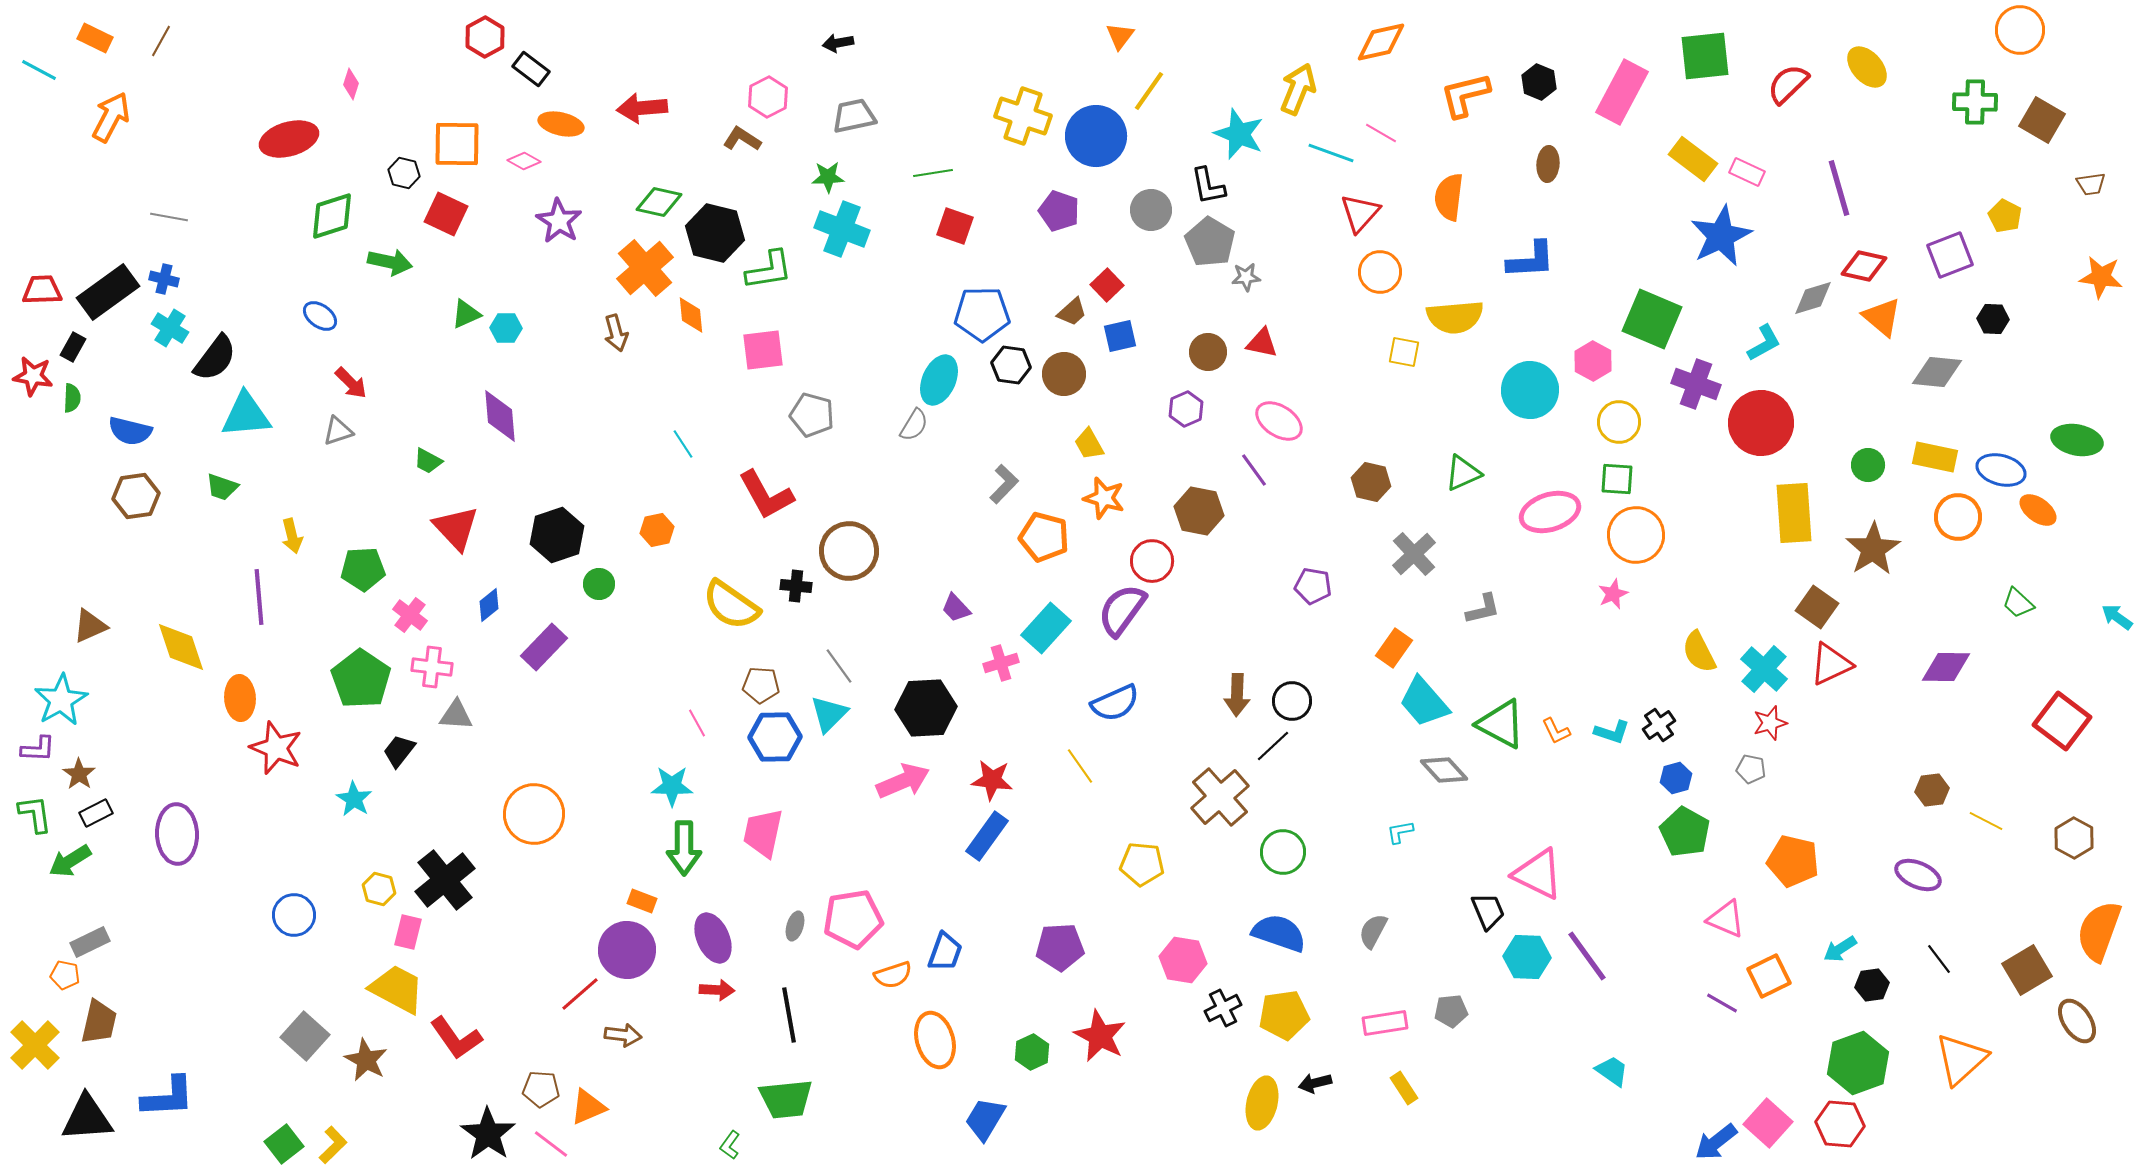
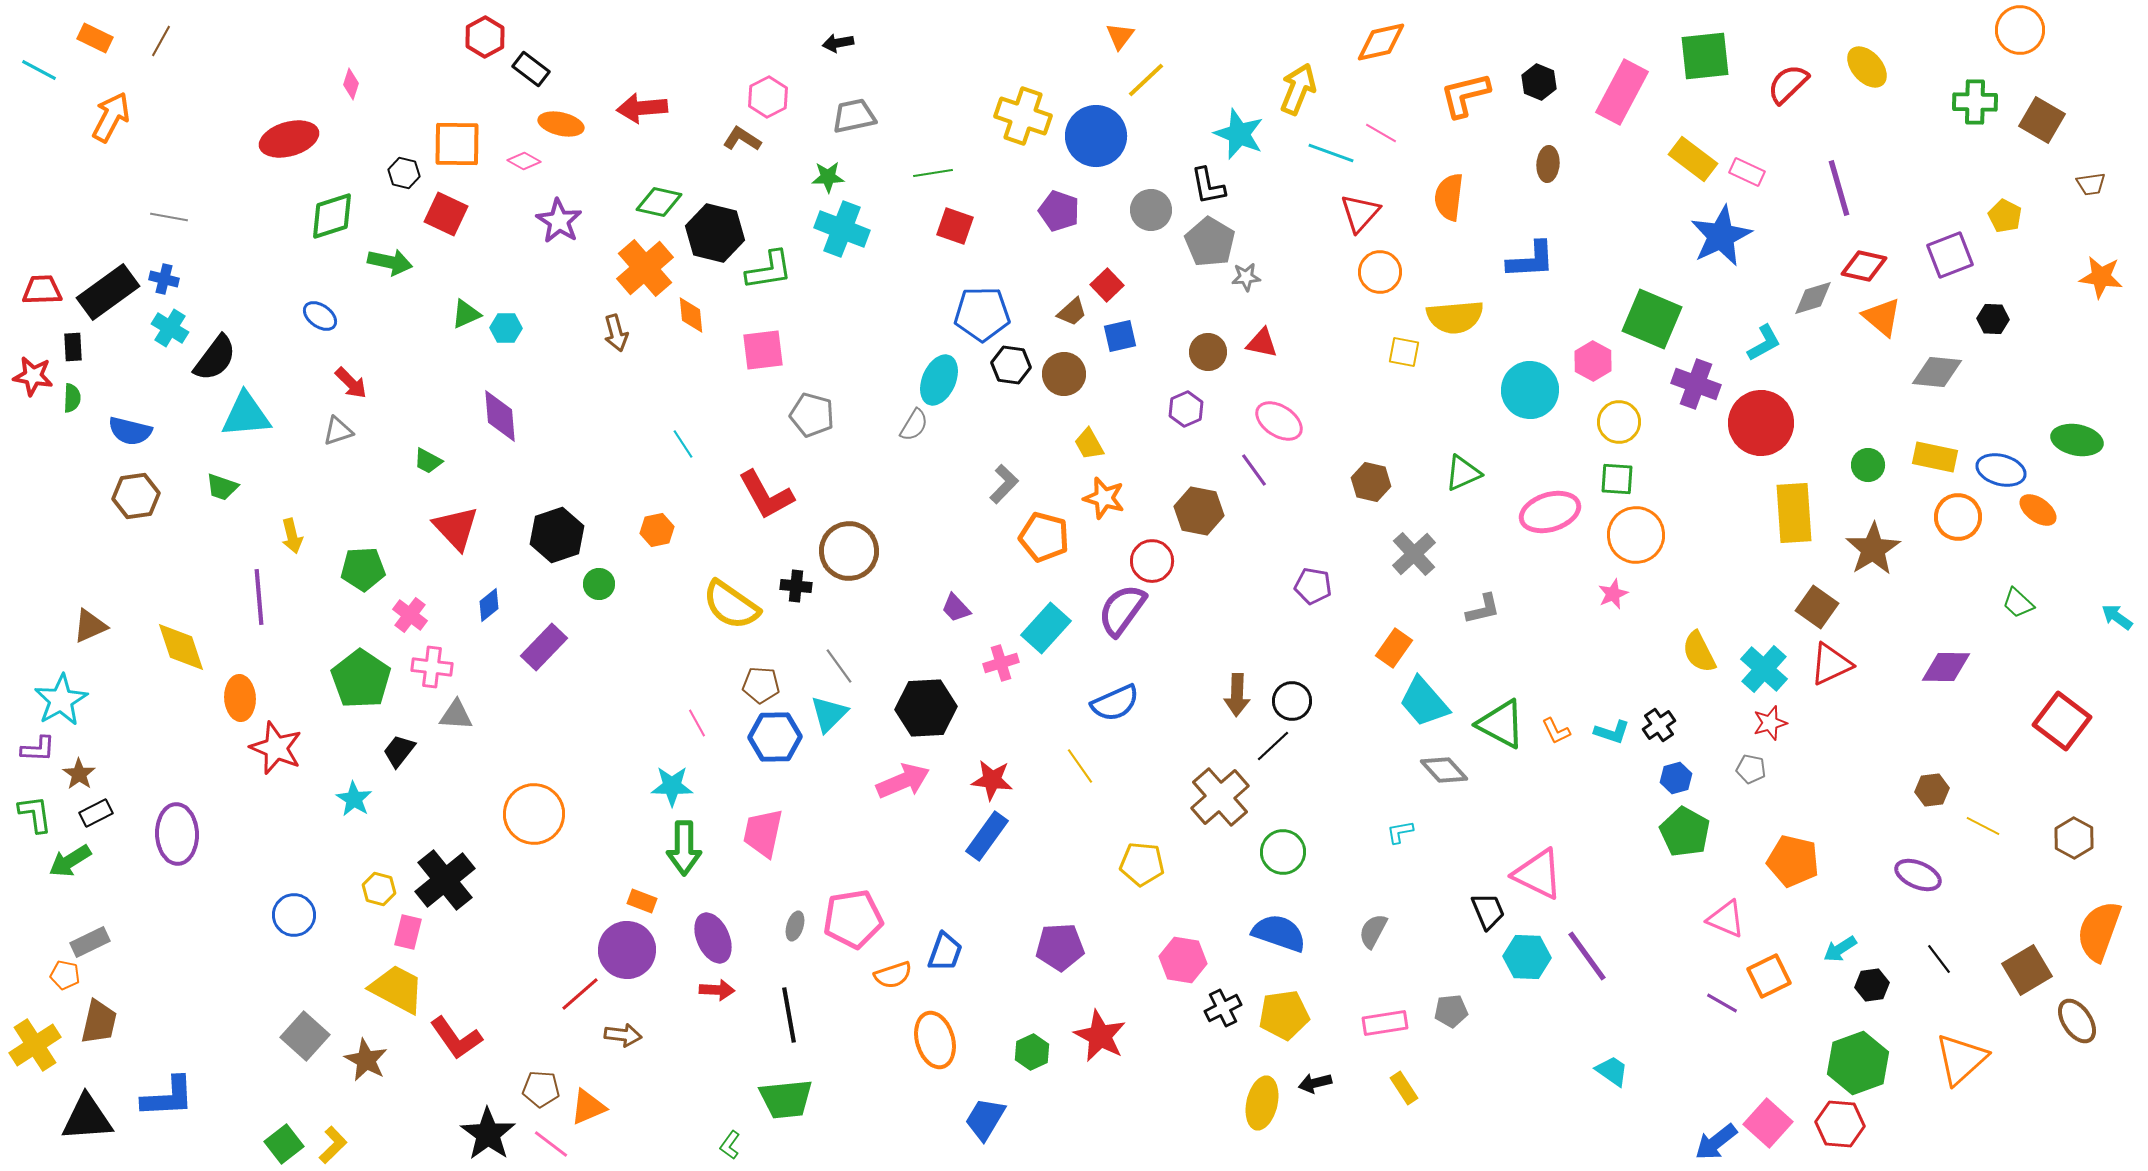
yellow line at (1149, 91): moved 3 px left, 11 px up; rotated 12 degrees clockwise
black rectangle at (73, 347): rotated 32 degrees counterclockwise
yellow line at (1986, 821): moved 3 px left, 5 px down
yellow cross at (35, 1045): rotated 12 degrees clockwise
